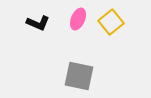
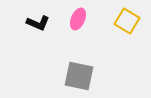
yellow square: moved 16 px right, 1 px up; rotated 20 degrees counterclockwise
